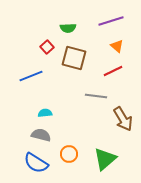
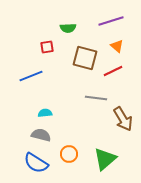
red square: rotated 32 degrees clockwise
brown square: moved 11 px right
gray line: moved 2 px down
